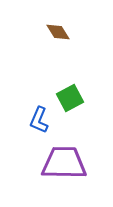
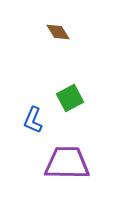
blue L-shape: moved 6 px left
purple trapezoid: moved 3 px right
